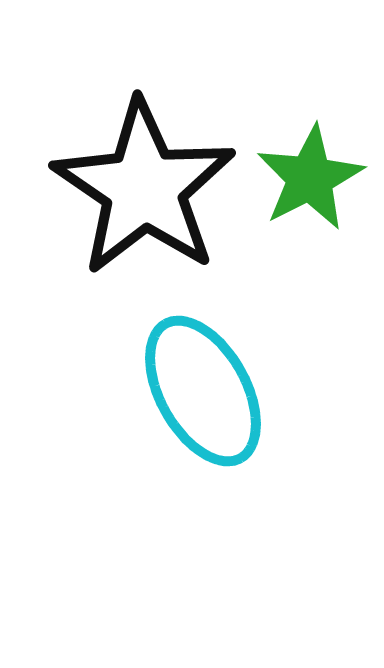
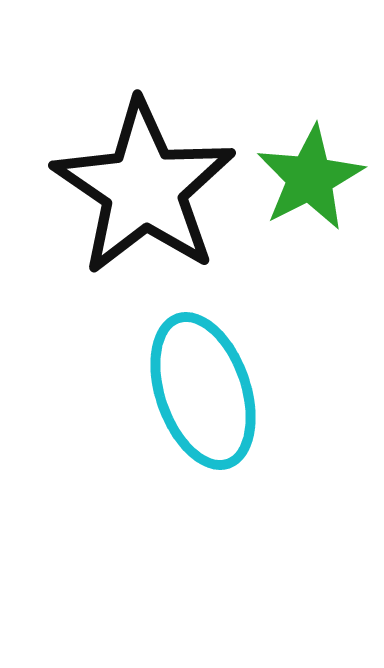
cyan ellipse: rotated 10 degrees clockwise
